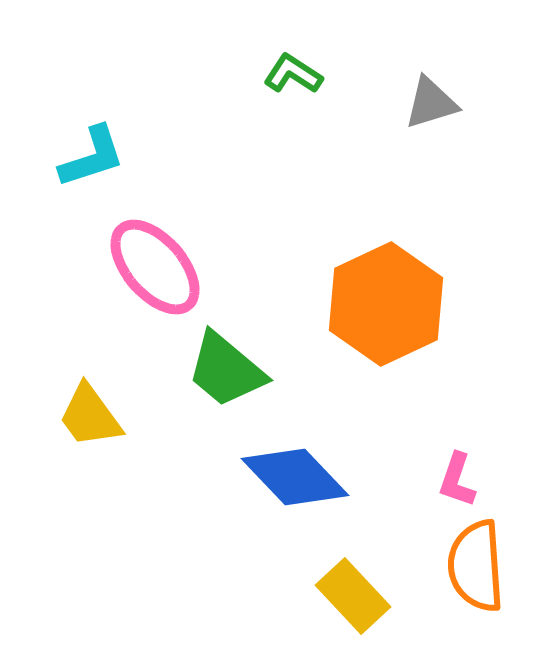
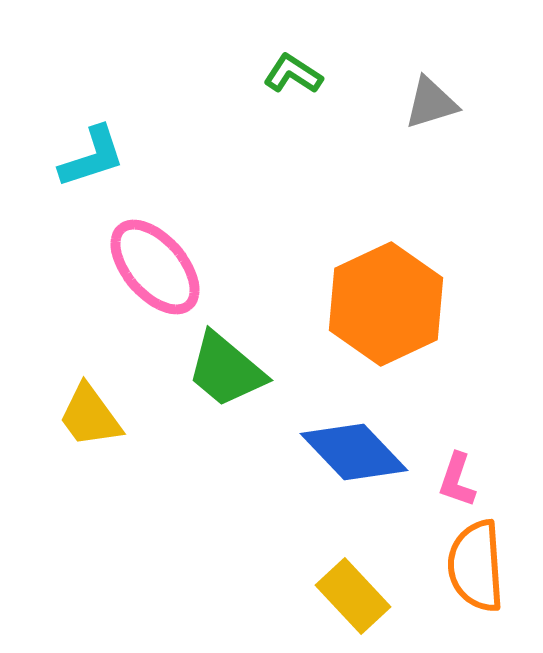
blue diamond: moved 59 px right, 25 px up
